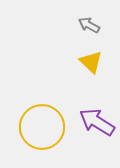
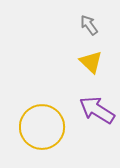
gray arrow: rotated 25 degrees clockwise
purple arrow: moved 12 px up
